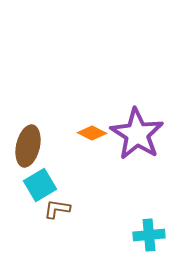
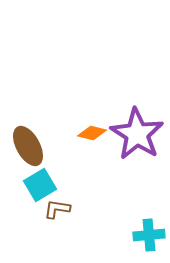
orange diamond: rotated 12 degrees counterclockwise
brown ellipse: rotated 42 degrees counterclockwise
